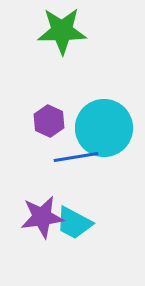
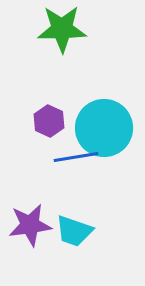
green star: moved 2 px up
purple star: moved 12 px left, 8 px down
cyan trapezoid: moved 8 px down; rotated 9 degrees counterclockwise
